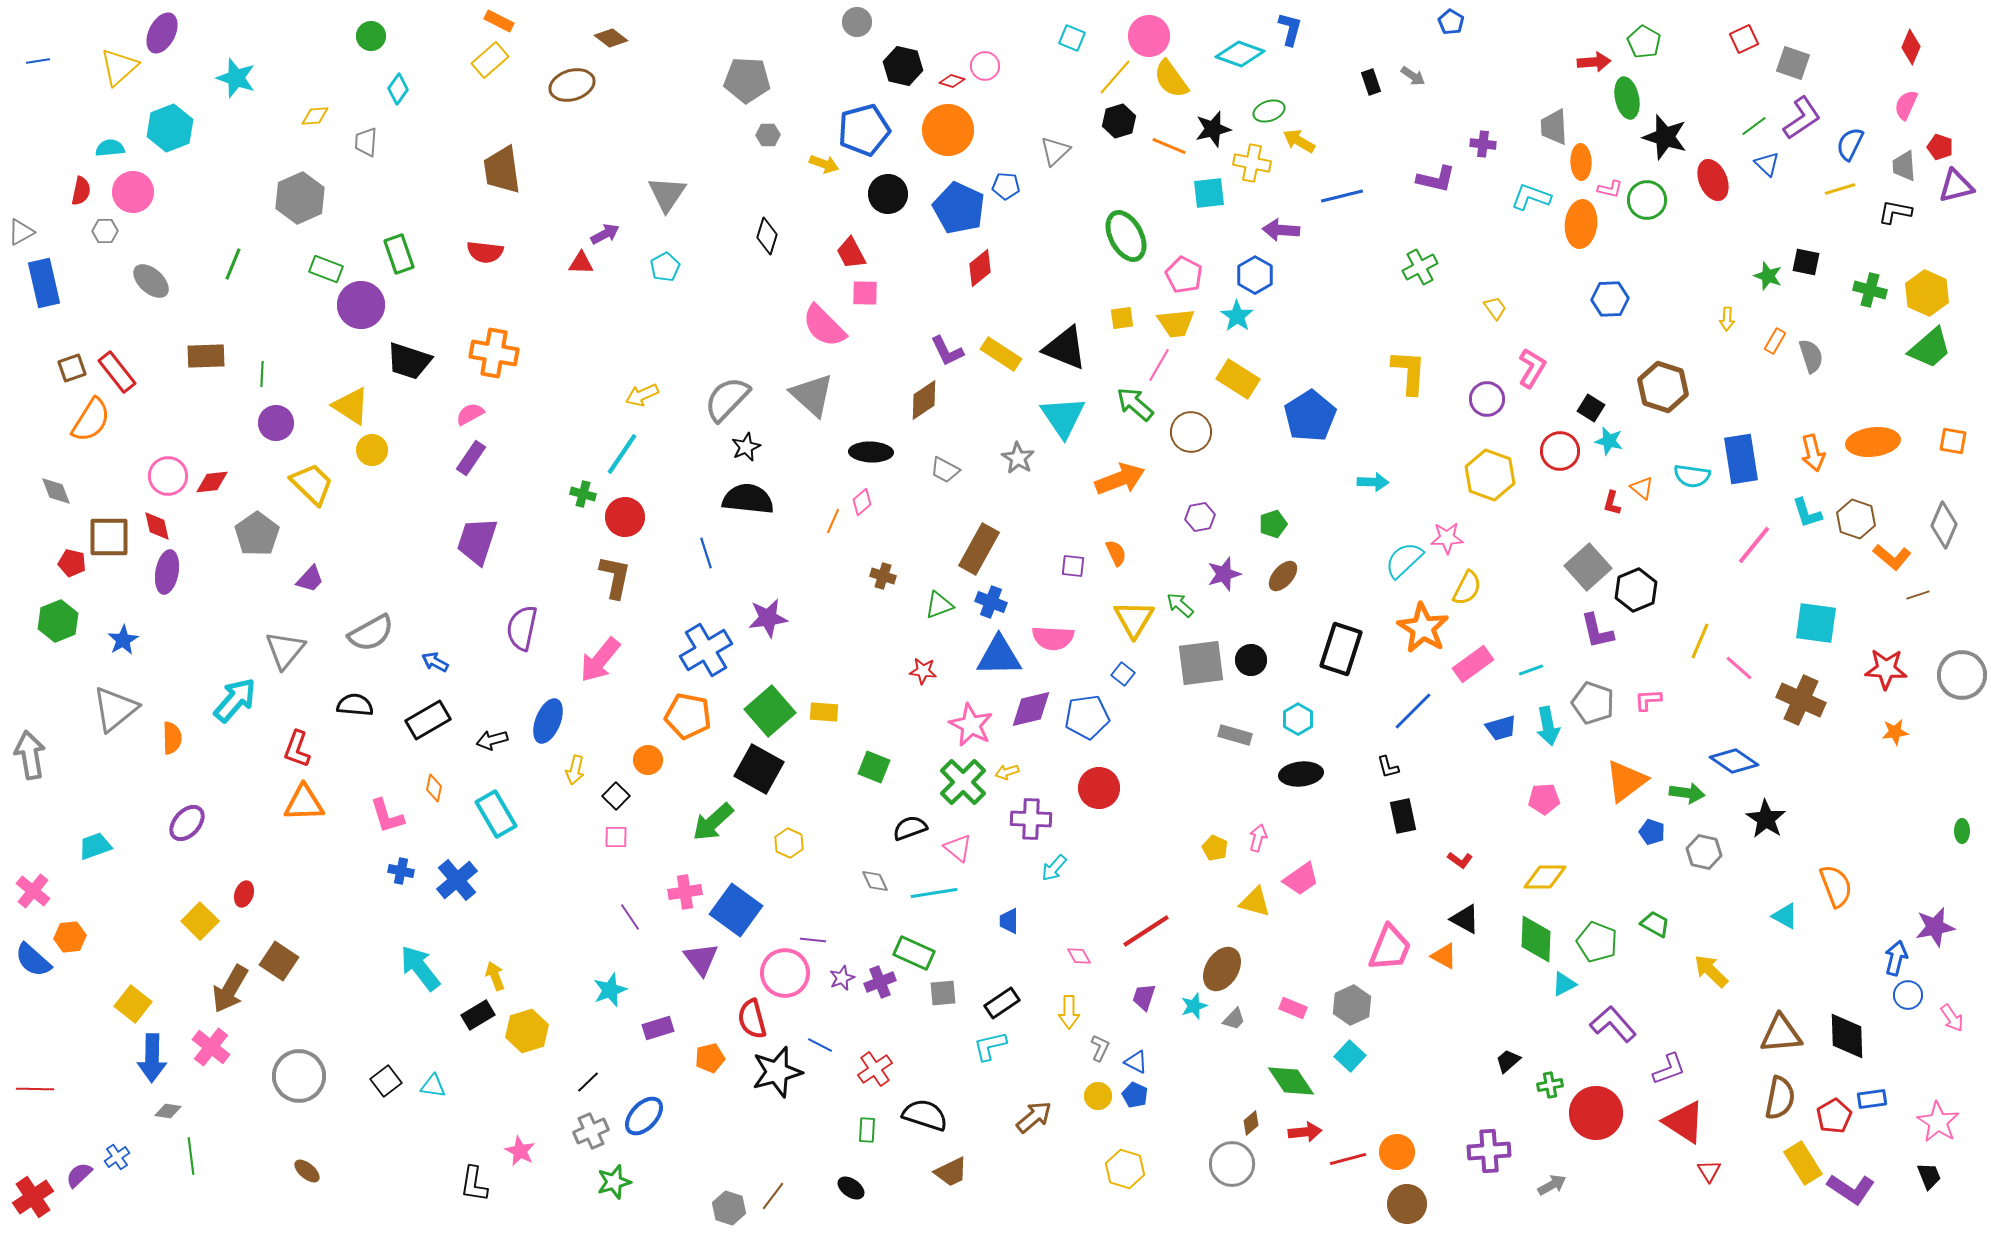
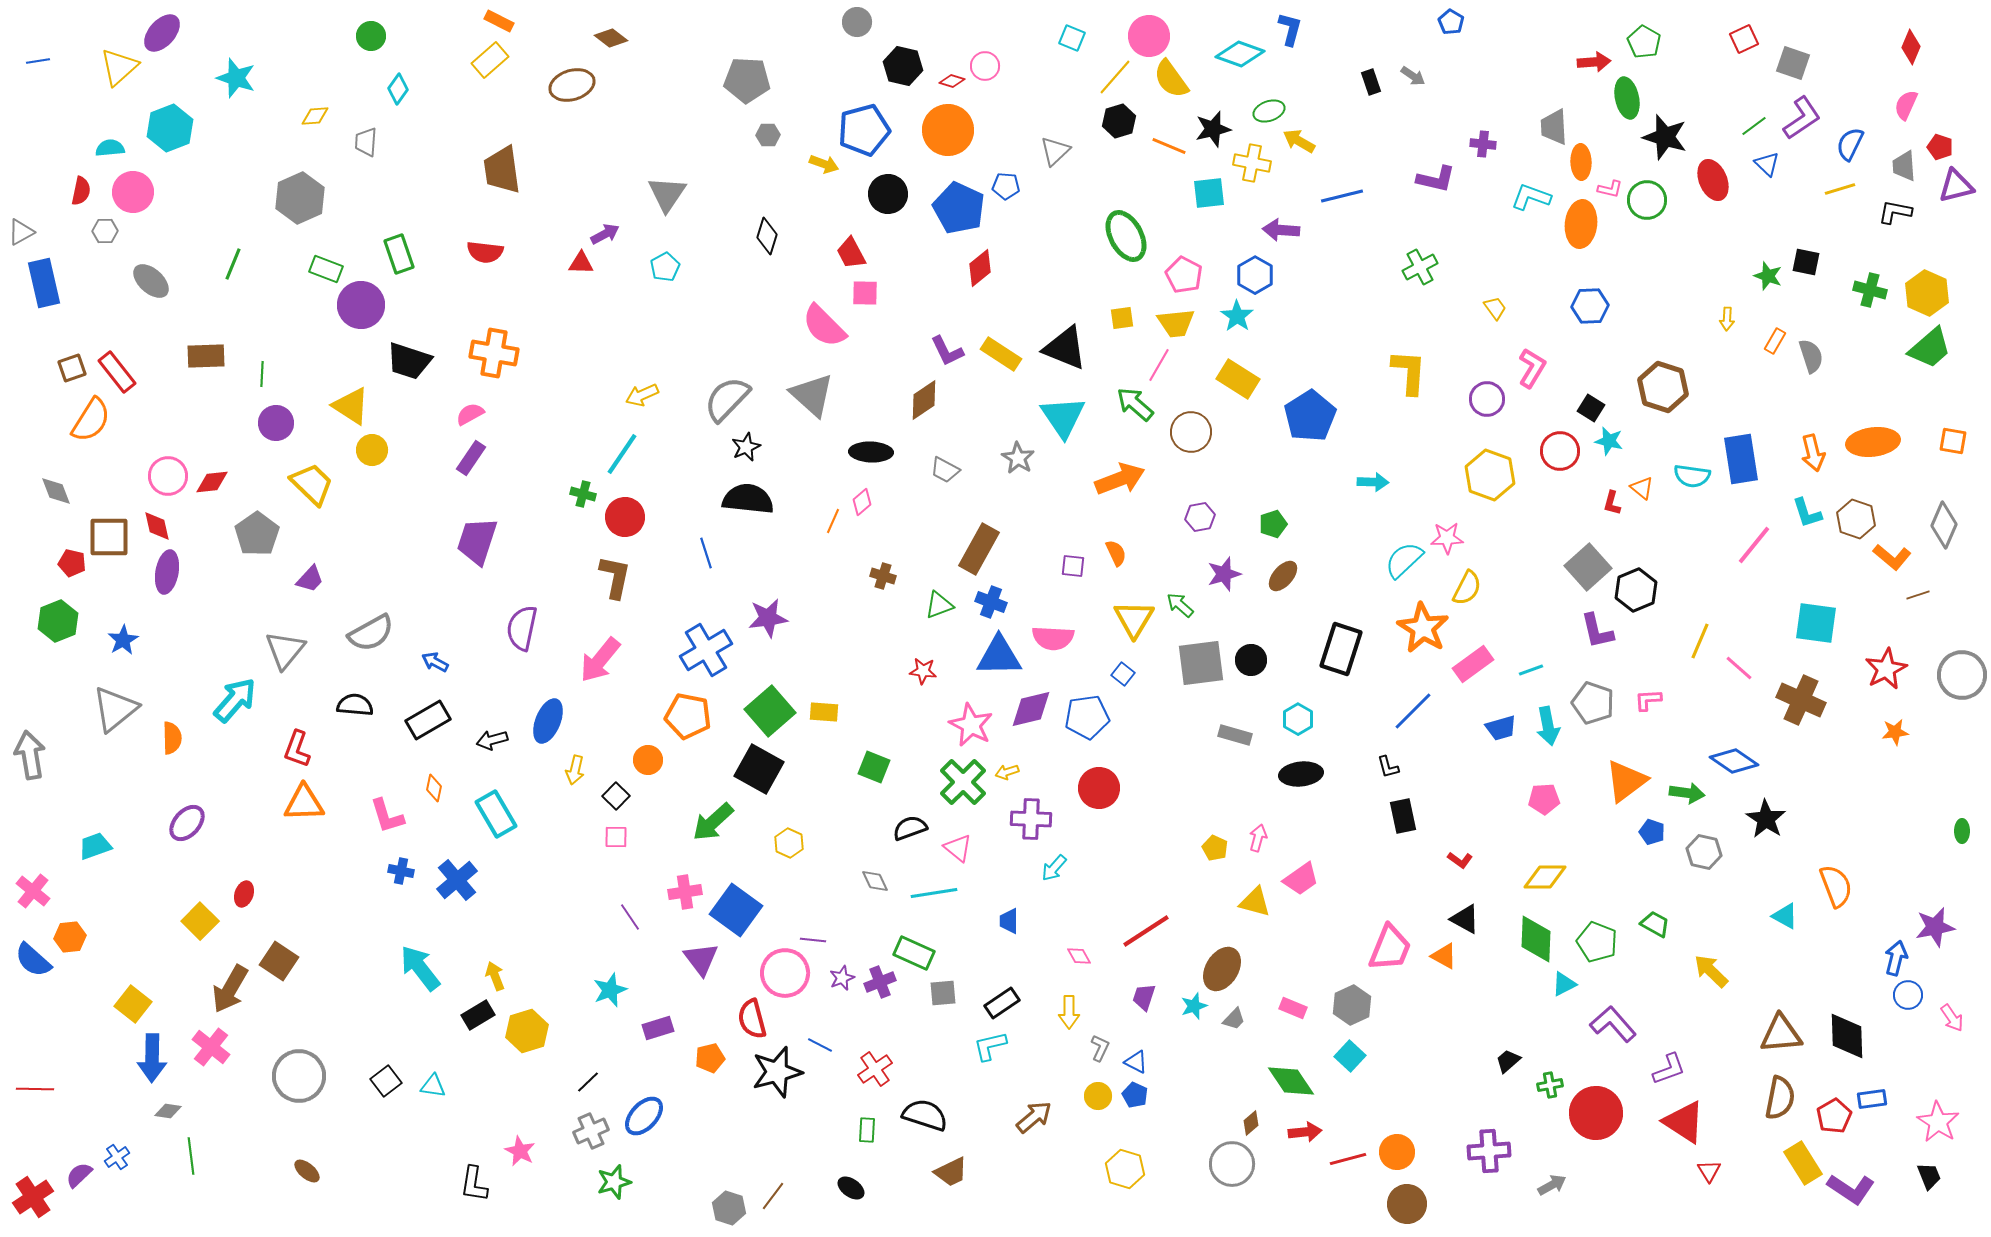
purple ellipse at (162, 33): rotated 15 degrees clockwise
blue hexagon at (1610, 299): moved 20 px left, 7 px down
red star at (1886, 669): rotated 30 degrees counterclockwise
